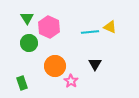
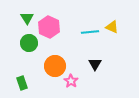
yellow triangle: moved 2 px right
